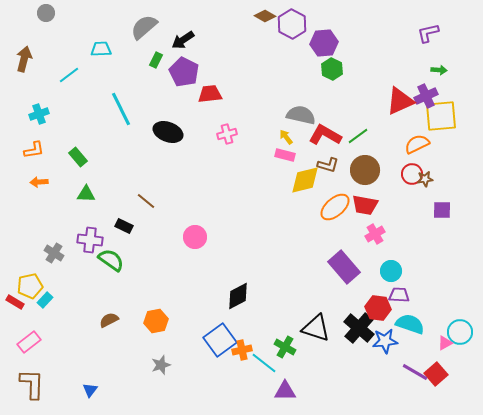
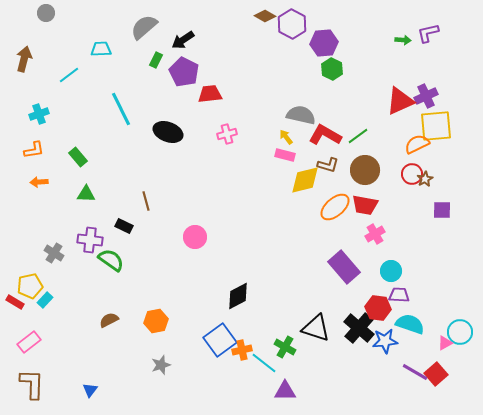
green arrow at (439, 70): moved 36 px left, 30 px up
yellow square at (441, 116): moved 5 px left, 10 px down
brown star at (425, 179): rotated 21 degrees counterclockwise
brown line at (146, 201): rotated 36 degrees clockwise
